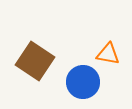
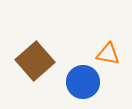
brown square: rotated 15 degrees clockwise
